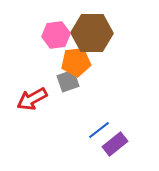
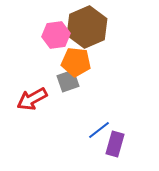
brown hexagon: moved 5 px left, 6 px up; rotated 24 degrees counterclockwise
orange pentagon: rotated 12 degrees clockwise
purple rectangle: rotated 35 degrees counterclockwise
